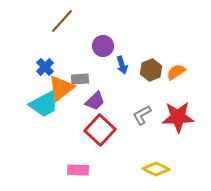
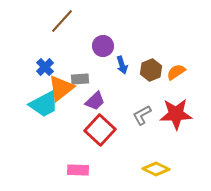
red star: moved 2 px left, 3 px up
